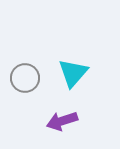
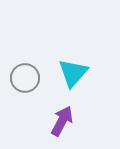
purple arrow: rotated 136 degrees clockwise
